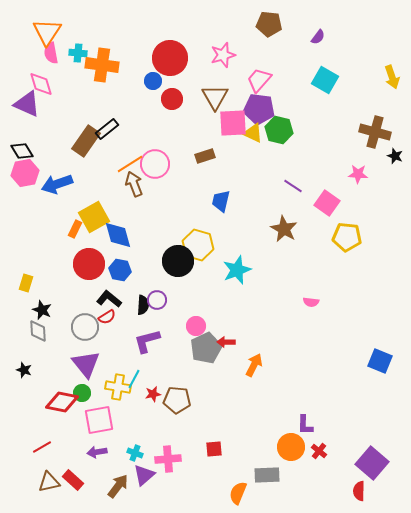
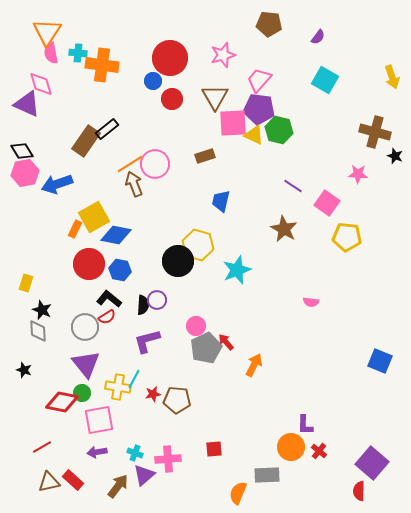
yellow triangle at (253, 133): moved 1 px right, 2 px down
blue diamond at (118, 235): moved 2 px left; rotated 64 degrees counterclockwise
red arrow at (226, 342): rotated 48 degrees clockwise
